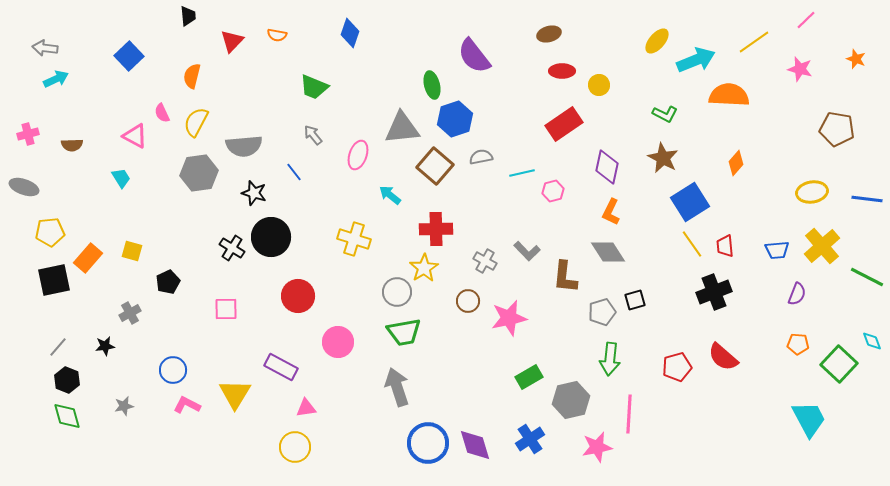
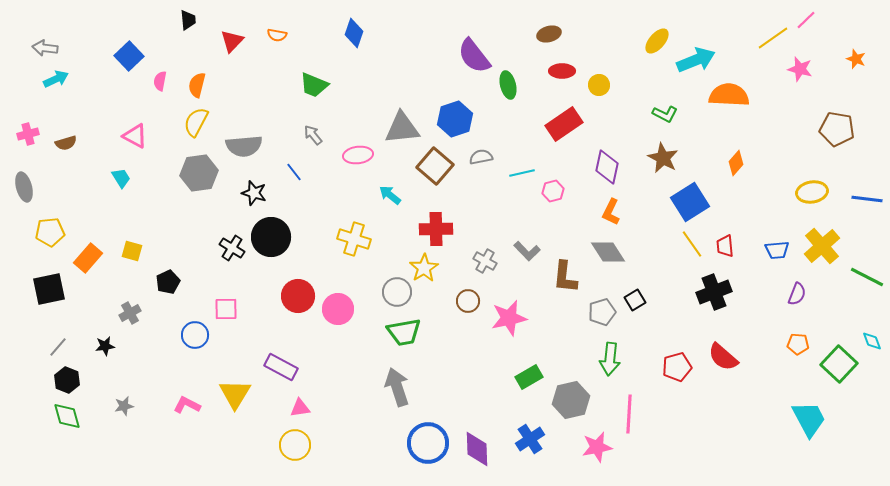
black trapezoid at (188, 16): moved 4 px down
blue diamond at (350, 33): moved 4 px right
yellow line at (754, 42): moved 19 px right, 4 px up
orange semicircle at (192, 76): moved 5 px right, 9 px down
green ellipse at (432, 85): moved 76 px right
green trapezoid at (314, 87): moved 2 px up
pink semicircle at (162, 113): moved 2 px left, 32 px up; rotated 36 degrees clockwise
brown semicircle at (72, 145): moved 6 px left, 2 px up; rotated 15 degrees counterclockwise
pink ellipse at (358, 155): rotated 64 degrees clockwise
gray ellipse at (24, 187): rotated 56 degrees clockwise
black square at (54, 280): moved 5 px left, 9 px down
black square at (635, 300): rotated 15 degrees counterclockwise
pink circle at (338, 342): moved 33 px up
blue circle at (173, 370): moved 22 px right, 35 px up
pink triangle at (306, 408): moved 6 px left
purple diamond at (475, 445): moved 2 px right, 4 px down; rotated 15 degrees clockwise
yellow circle at (295, 447): moved 2 px up
